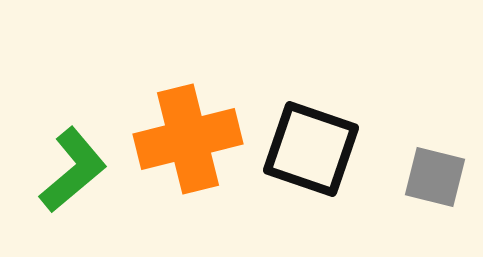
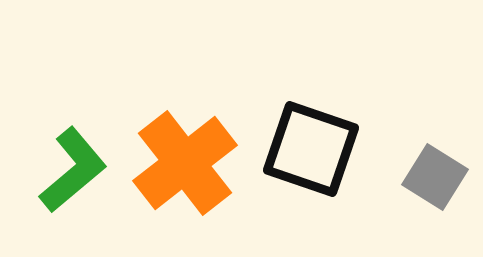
orange cross: moved 3 px left, 24 px down; rotated 24 degrees counterclockwise
gray square: rotated 18 degrees clockwise
